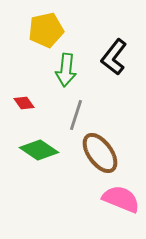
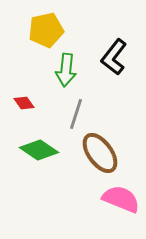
gray line: moved 1 px up
